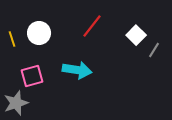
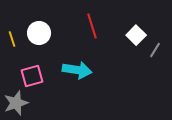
red line: rotated 55 degrees counterclockwise
gray line: moved 1 px right
